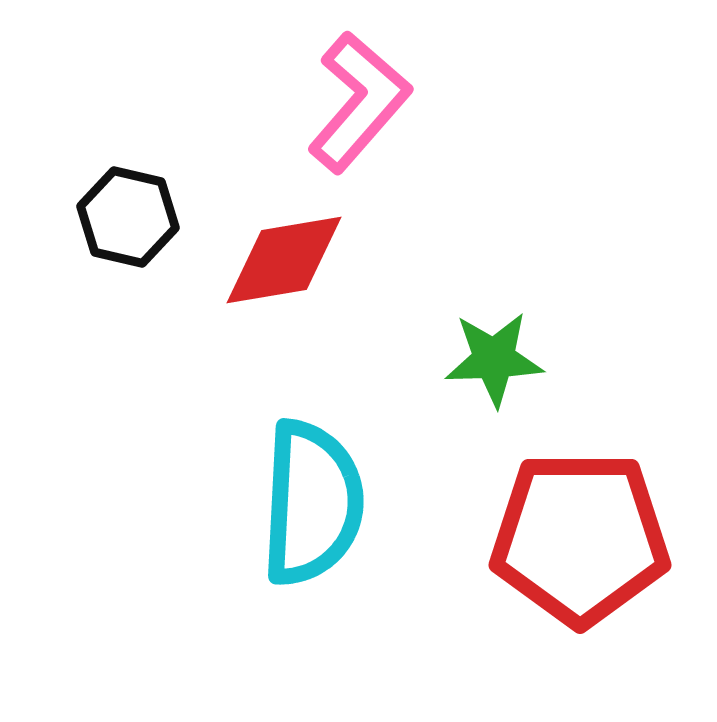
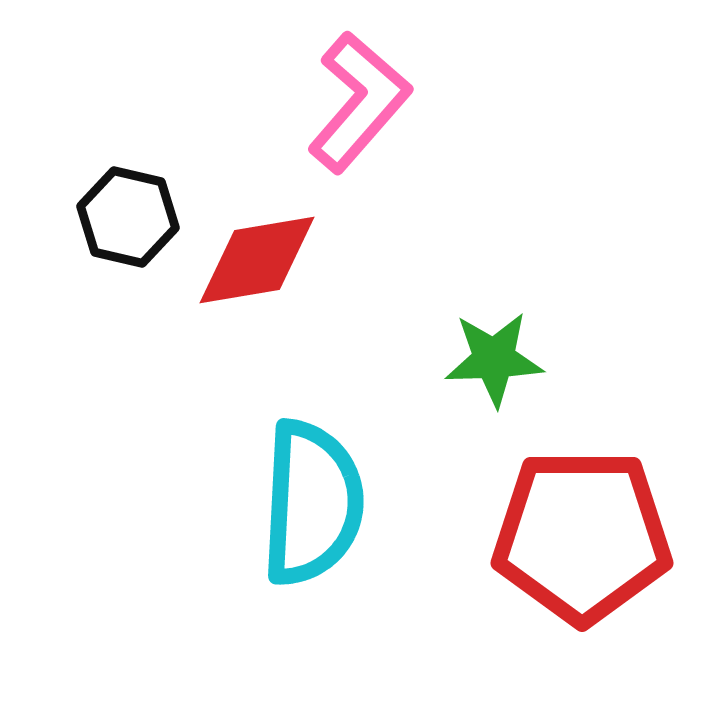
red diamond: moved 27 px left
red pentagon: moved 2 px right, 2 px up
